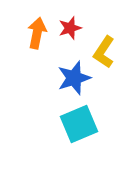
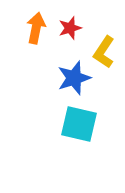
orange arrow: moved 1 px left, 5 px up
cyan square: rotated 36 degrees clockwise
